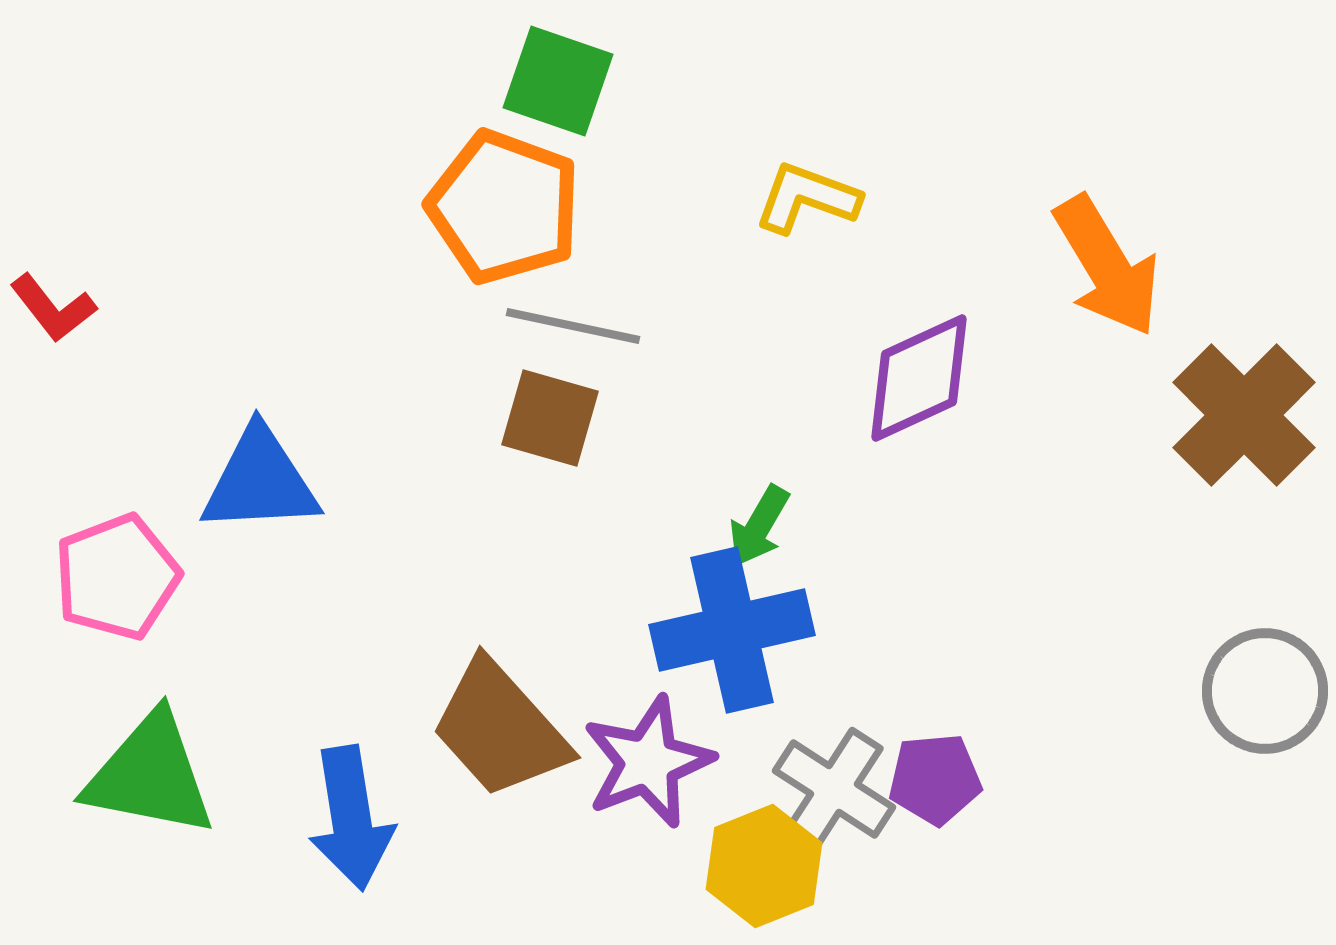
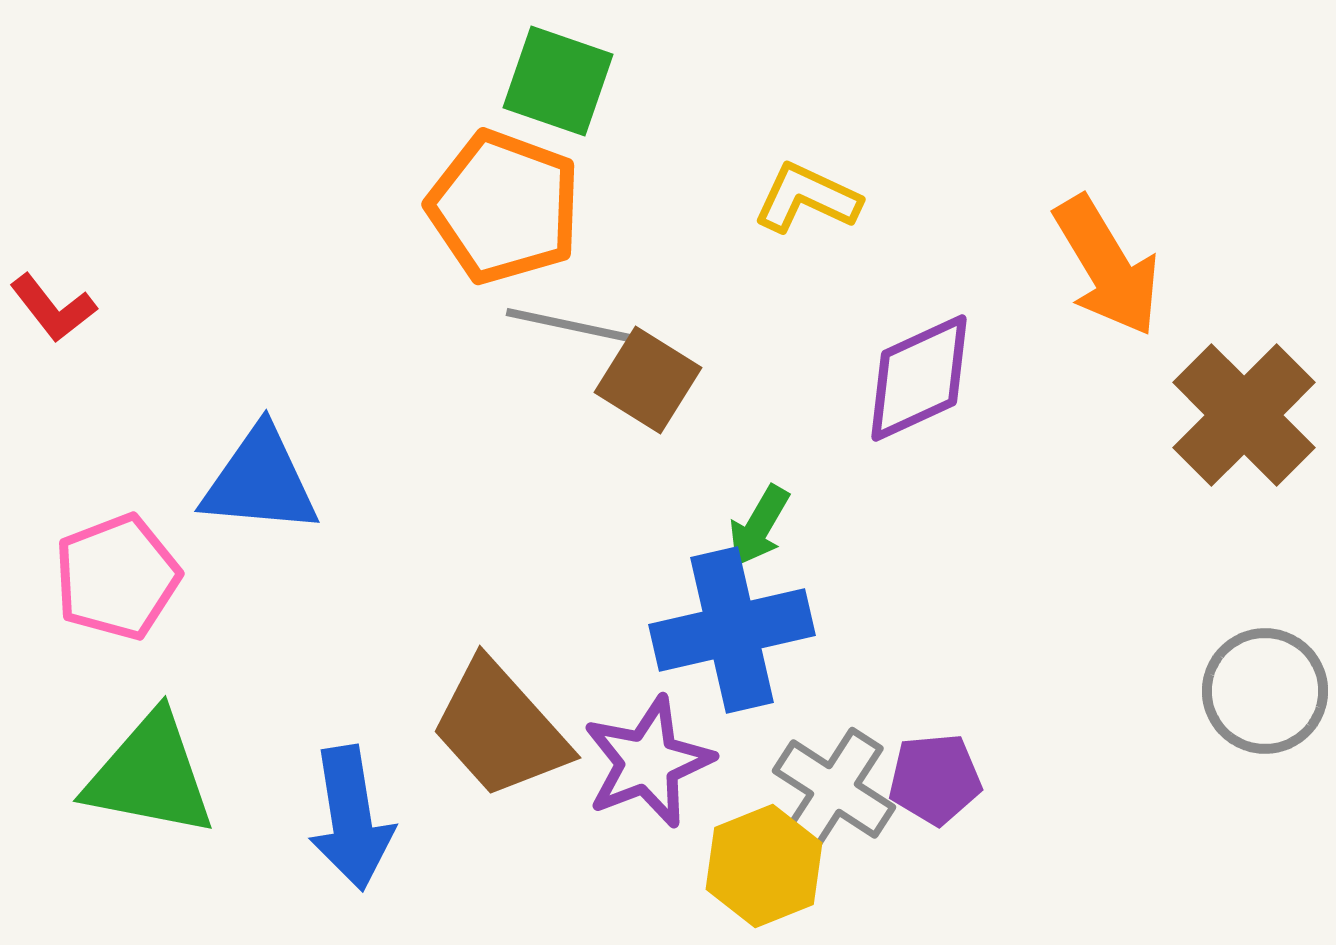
yellow L-shape: rotated 5 degrees clockwise
brown square: moved 98 px right, 38 px up; rotated 16 degrees clockwise
blue triangle: rotated 8 degrees clockwise
